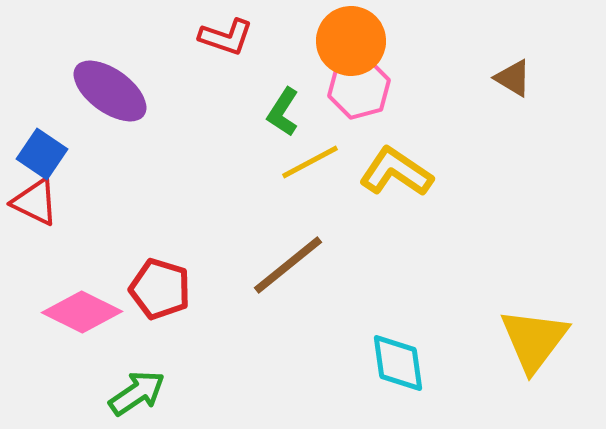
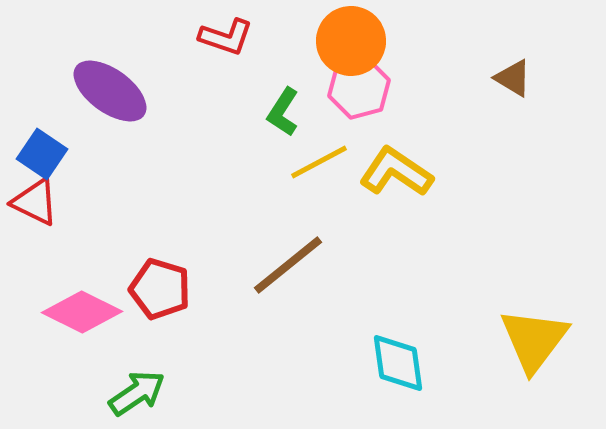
yellow line: moved 9 px right
